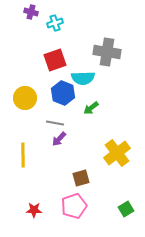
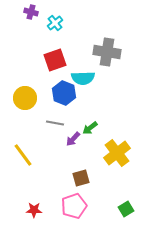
cyan cross: rotated 21 degrees counterclockwise
blue hexagon: moved 1 px right
green arrow: moved 1 px left, 20 px down
purple arrow: moved 14 px right
yellow line: rotated 35 degrees counterclockwise
